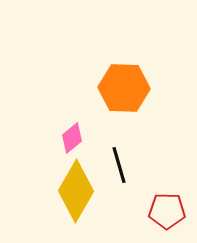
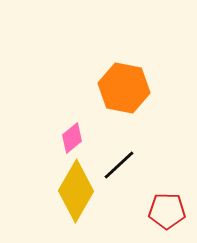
orange hexagon: rotated 9 degrees clockwise
black line: rotated 63 degrees clockwise
